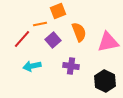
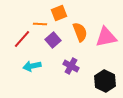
orange square: moved 1 px right, 2 px down
orange line: rotated 16 degrees clockwise
orange semicircle: moved 1 px right
pink triangle: moved 2 px left, 5 px up
purple cross: rotated 21 degrees clockwise
